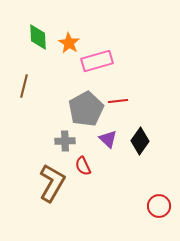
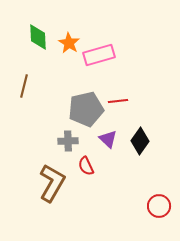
pink rectangle: moved 2 px right, 6 px up
gray pentagon: rotated 16 degrees clockwise
gray cross: moved 3 px right
red semicircle: moved 3 px right
